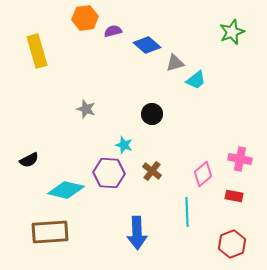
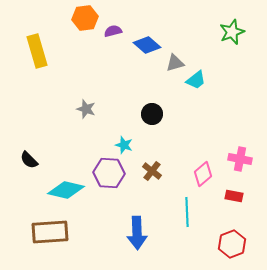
black semicircle: rotated 72 degrees clockwise
